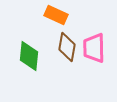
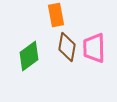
orange rectangle: rotated 55 degrees clockwise
green diamond: rotated 48 degrees clockwise
